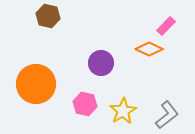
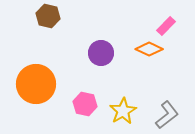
purple circle: moved 10 px up
